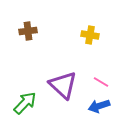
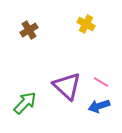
brown cross: moved 1 px right, 1 px up; rotated 24 degrees counterclockwise
yellow cross: moved 4 px left, 11 px up; rotated 18 degrees clockwise
purple triangle: moved 4 px right, 1 px down
